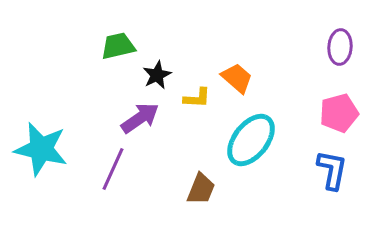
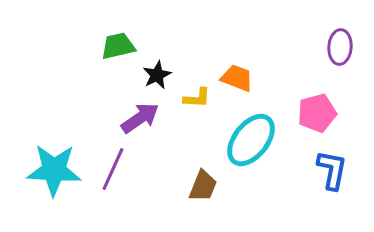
orange trapezoid: rotated 20 degrees counterclockwise
pink pentagon: moved 22 px left
cyan star: moved 13 px right, 21 px down; rotated 10 degrees counterclockwise
brown trapezoid: moved 2 px right, 3 px up
